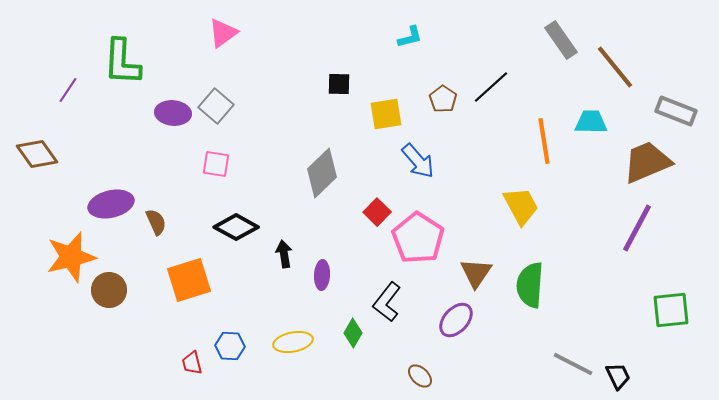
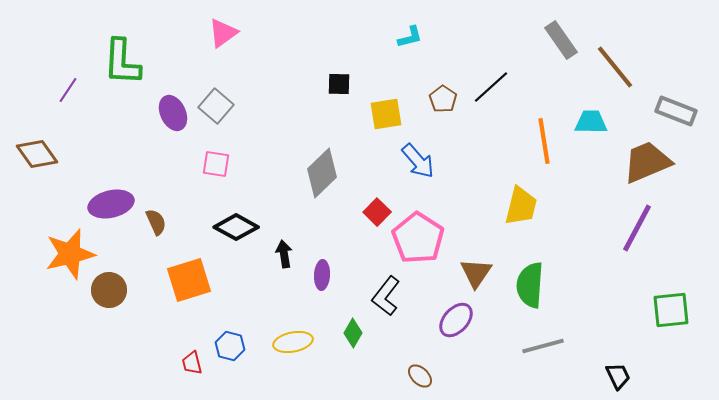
purple ellipse at (173, 113): rotated 60 degrees clockwise
yellow trapezoid at (521, 206): rotated 42 degrees clockwise
orange star at (71, 257): moved 1 px left, 3 px up
black L-shape at (387, 302): moved 1 px left, 6 px up
blue hexagon at (230, 346): rotated 12 degrees clockwise
gray line at (573, 364): moved 30 px left, 18 px up; rotated 42 degrees counterclockwise
